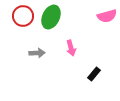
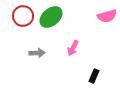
green ellipse: rotated 25 degrees clockwise
pink arrow: moved 2 px right; rotated 42 degrees clockwise
black rectangle: moved 2 px down; rotated 16 degrees counterclockwise
